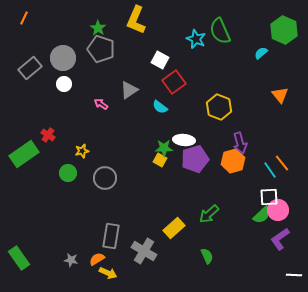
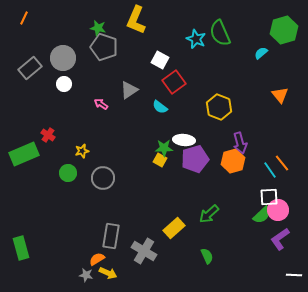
green star at (98, 28): rotated 21 degrees counterclockwise
green hexagon at (284, 30): rotated 20 degrees clockwise
green semicircle at (220, 31): moved 2 px down
gray pentagon at (101, 49): moved 3 px right, 2 px up
green rectangle at (24, 154): rotated 12 degrees clockwise
gray circle at (105, 178): moved 2 px left
green rectangle at (19, 258): moved 2 px right, 10 px up; rotated 20 degrees clockwise
gray star at (71, 260): moved 15 px right, 15 px down
